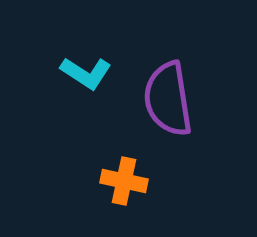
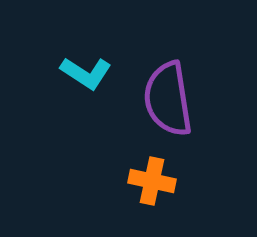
orange cross: moved 28 px right
